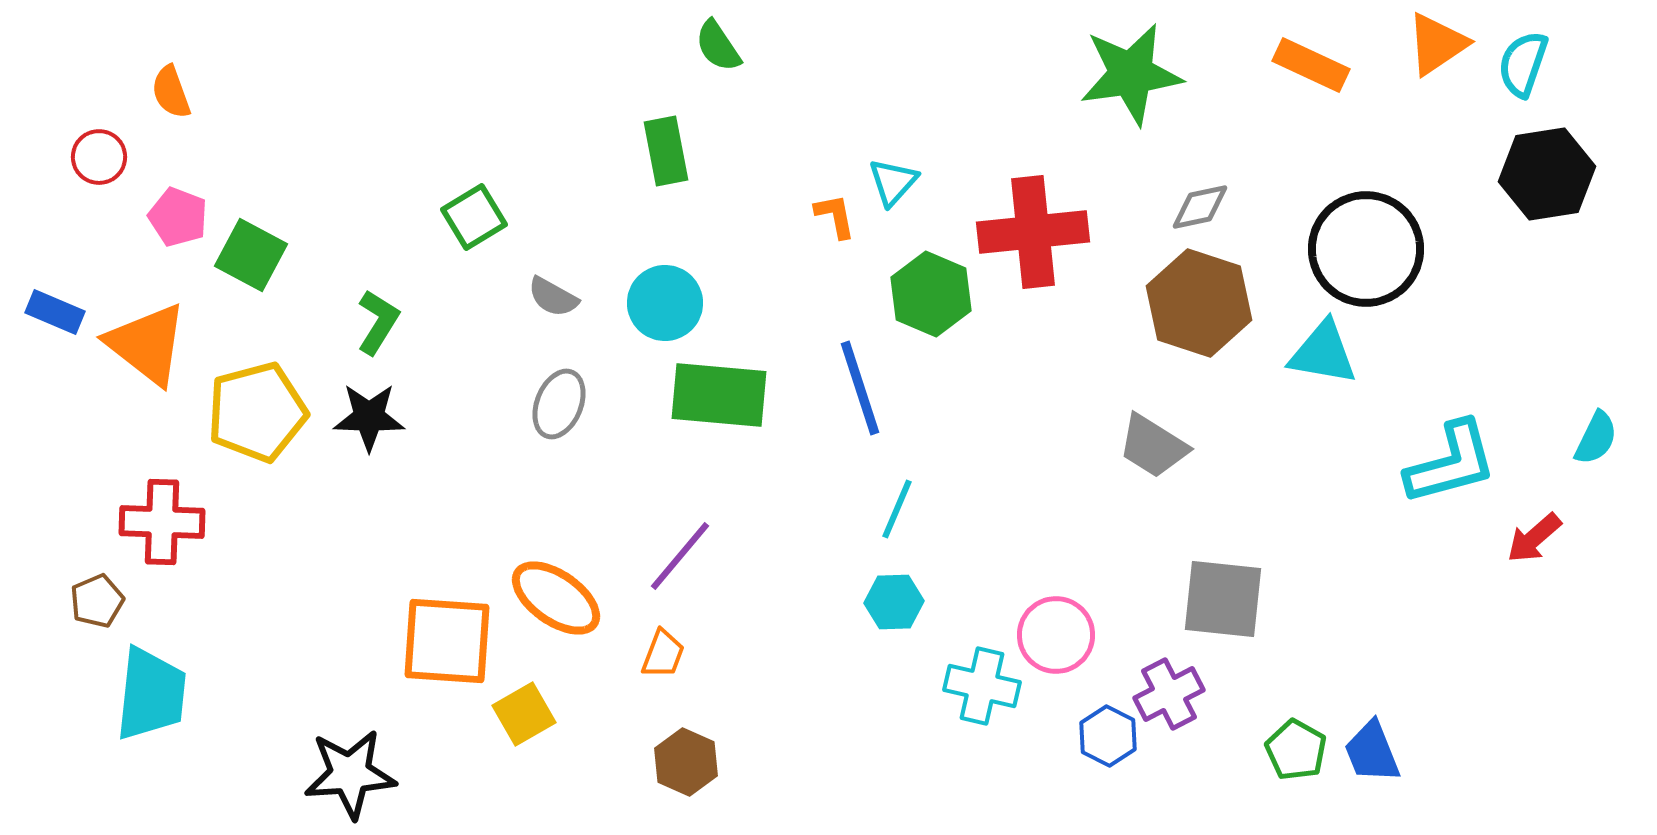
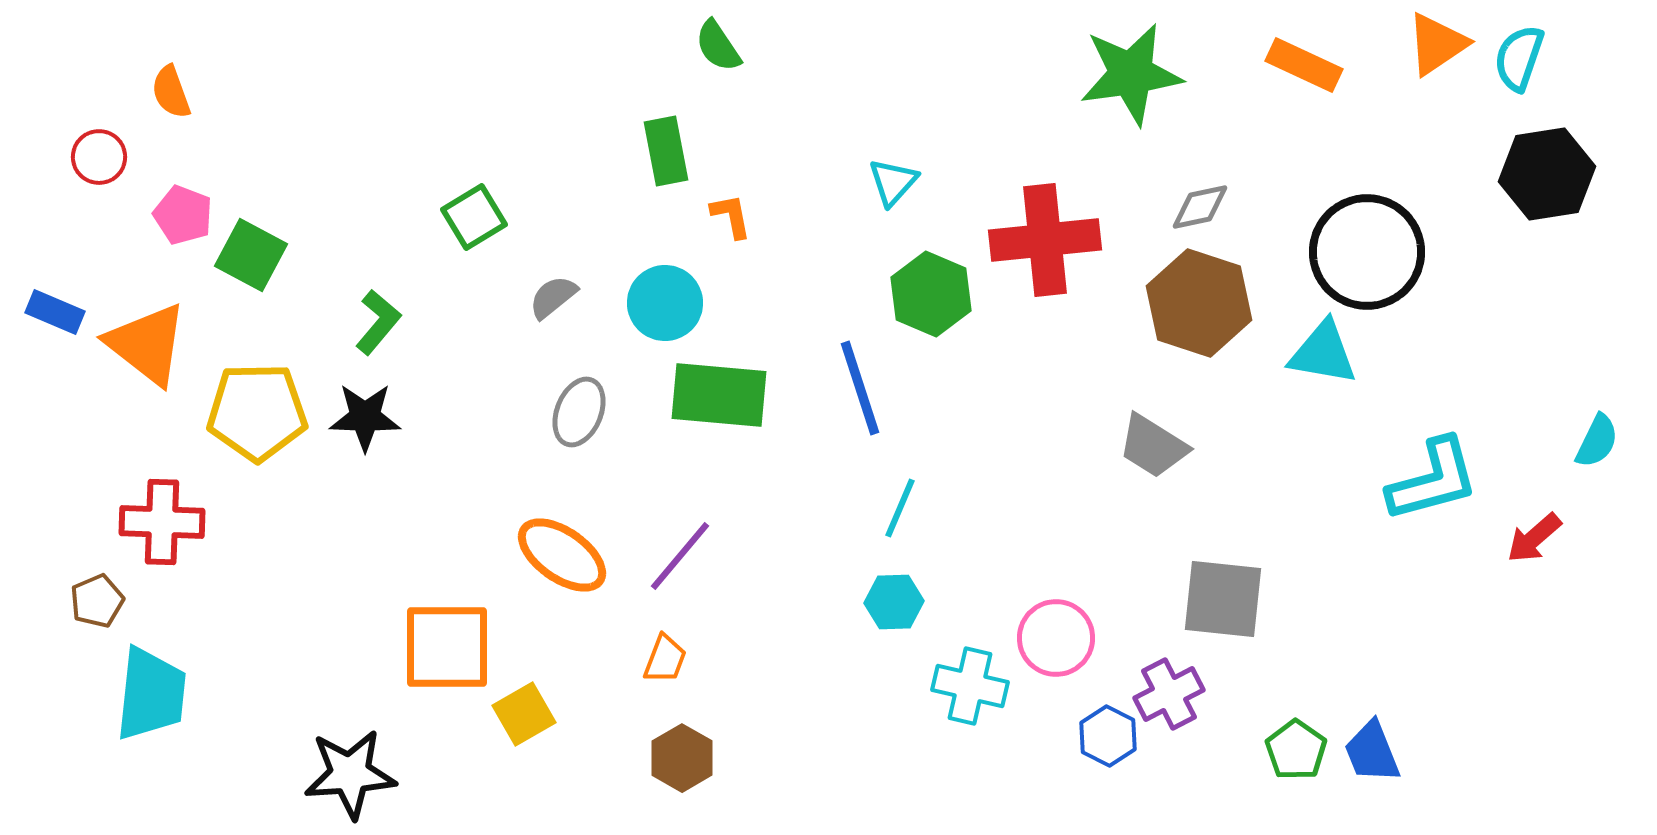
cyan semicircle at (1523, 64): moved 4 px left, 6 px up
orange rectangle at (1311, 65): moved 7 px left
orange L-shape at (835, 216): moved 104 px left
pink pentagon at (178, 217): moved 5 px right, 2 px up
red cross at (1033, 232): moved 12 px right, 8 px down
black circle at (1366, 249): moved 1 px right, 3 px down
gray semicircle at (553, 297): rotated 112 degrees clockwise
green L-shape at (378, 322): rotated 8 degrees clockwise
gray ellipse at (559, 404): moved 20 px right, 8 px down
yellow pentagon at (257, 412): rotated 14 degrees clockwise
black star at (369, 417): moved 4 px left
cyan semicircle at (1596, 438): moved 1 px right, 3 px down
cyan L-shape at (1451, 463): moved 18 px left, 17 px down
cyan line at (897, 509): moved 3 px right, 1 px up
orange ellipse at (556, 598): moved 6 px right, 43 px up
pink circle at (1056, 635): moved 3 px down
orange square at (447, 641): moved 6 px down; rotated 4 degrees counterclockwise
orange trapezoid at (663, 654): moved 2 px right, 5 px down
cyan cross at (982, 686): moved 12 px left
green pentagon at (1296, 750): rotated 6 degrees clockwise
brown hexagon at (686, 762): moved 4 px left, 4 px up; rotated 6 degrees clockwise
